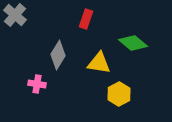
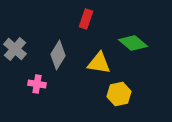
gray cross: moved 34 px down
yellow hexagon: rotated 15 degrees clockwise
